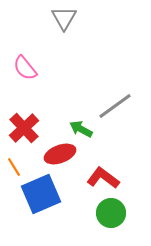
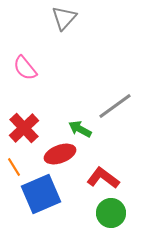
gray triangle: rotated 12 degrees clockwise
green arrow: moved 1 px left
